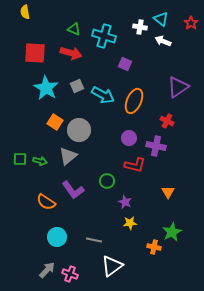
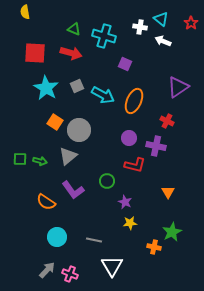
white triangle: rotated 25 degrees counterclockwise
